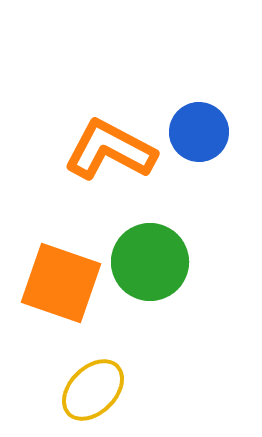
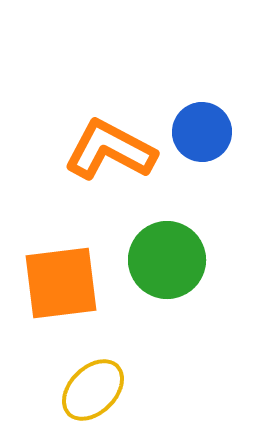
blue circle: moved 3 px right
green circle: moved 17 px right, 2 px up
orange square: rotated 26 degrees counterclockwise
